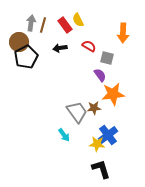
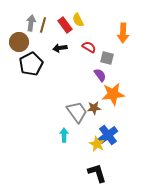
red semicircle: moved 1 px down
black pentagon: moved 5 px right, 7 px down
cyan arrow: rotated 144 degrees counterclockwise
yellow star: rotated 21 degrees clockwise
black L-shape: moved 4 px left, 4 px down
